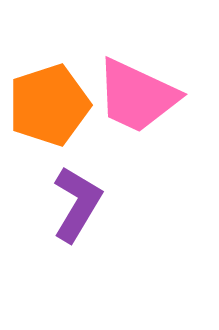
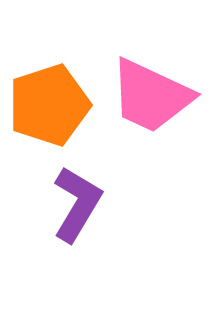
pink trapezoid: moved 14 px right
